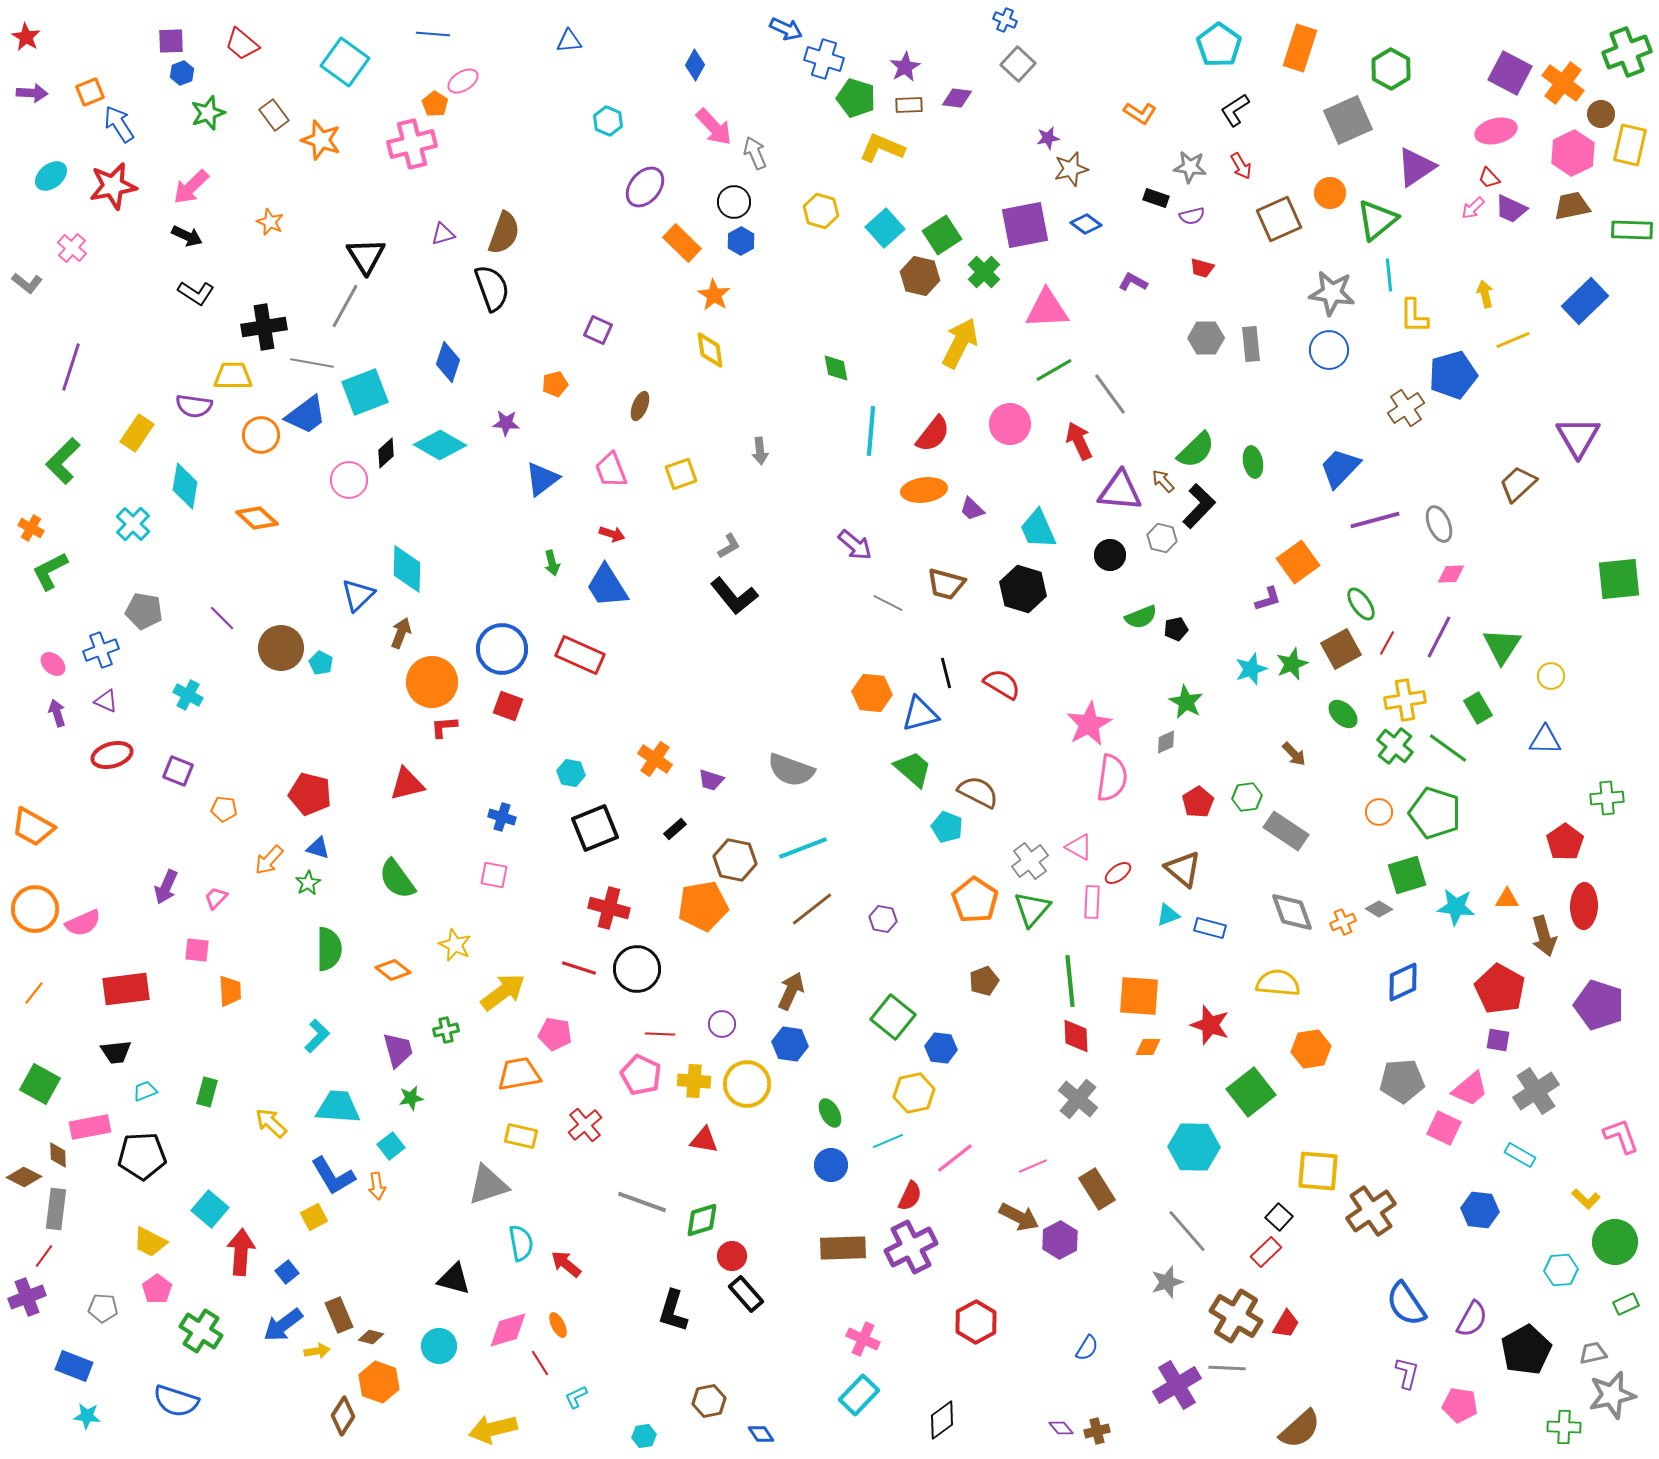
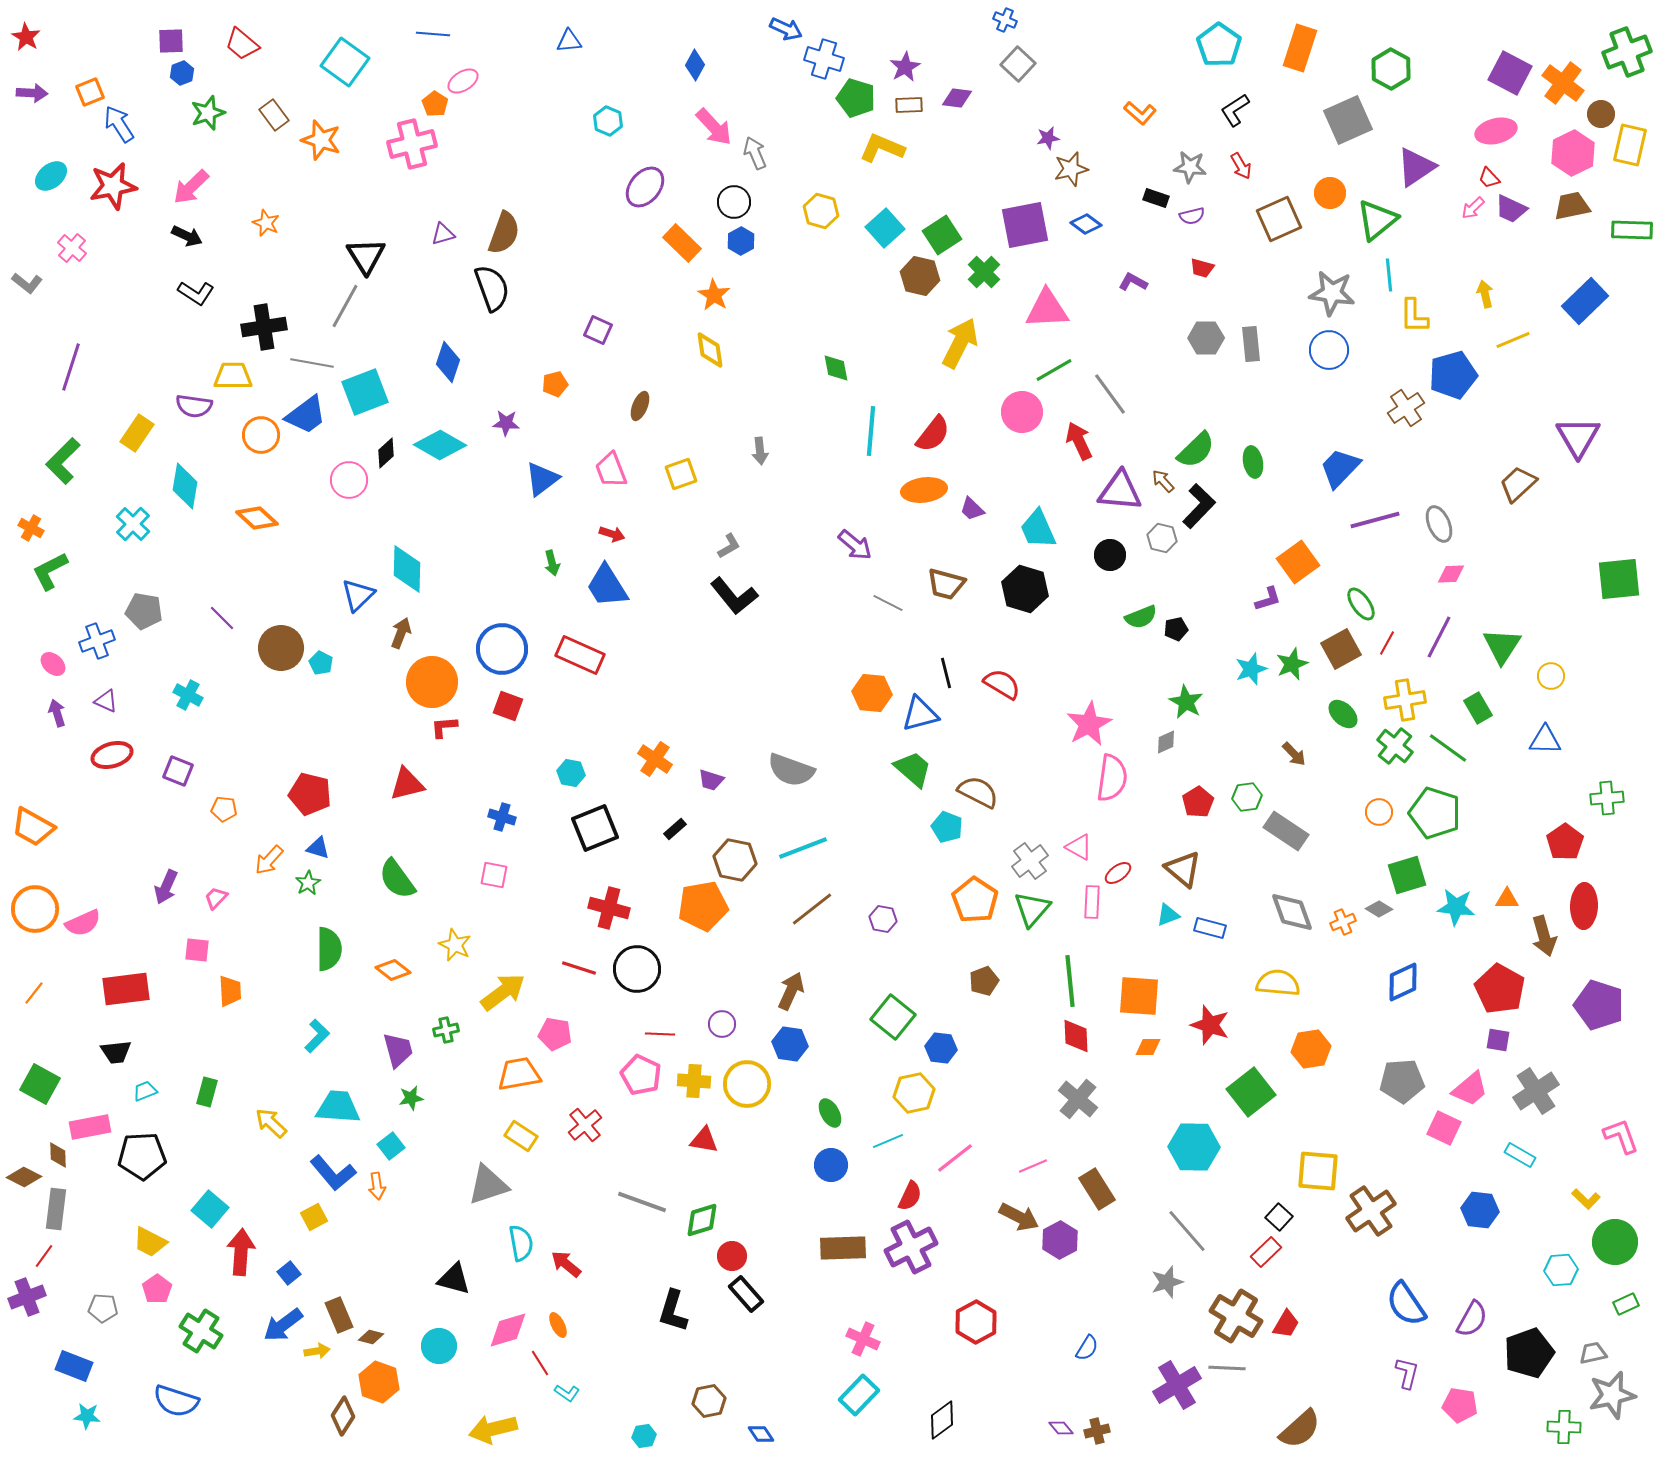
orange L-shape at (1140, 113): rotated 8 degrees clockwise
orange star at (270, 222): moved 4 px left, 1 px down
pink circle at (1010, 424): moved 12 px right, 12 px up
black hexagon at (1023, 589): moved 2 px right
blue cross at (101, 650): moved 4 px left, 9 px up
yellow rectangle at (521, 1136): rotated 20 degrees clockwise
blue L-shape at (333, 1176): moved 3 px up; rotated 9 degrees counterclockwise
blue square at (287, 1272): moved 2 px right, 1 px down
black pentagon at (1526, 1350): moved 3 px right, 3 px down; rotated 9 degrees clockwise
cyan L-shape at (576, 1397): moved 9 px left, 4 px up; rotated 120 degrees counterclockwise
